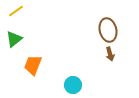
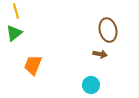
yellow line: rotated 70 degrees counterclockwise
green triangle: moved 6 px up
brown arrow: moved 10 px left; rotated 64 degrees counterclockwise
cyan circle: moved 18 px right
